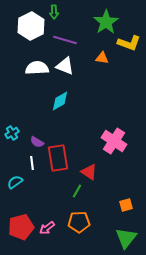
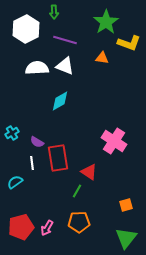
white hexagon: moved 5 px left, 3 px down
pink arrow: rotated 21 degrees counterclockwise
